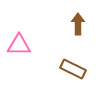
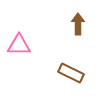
brown rectangle: moved 2 px left, 4 px down
